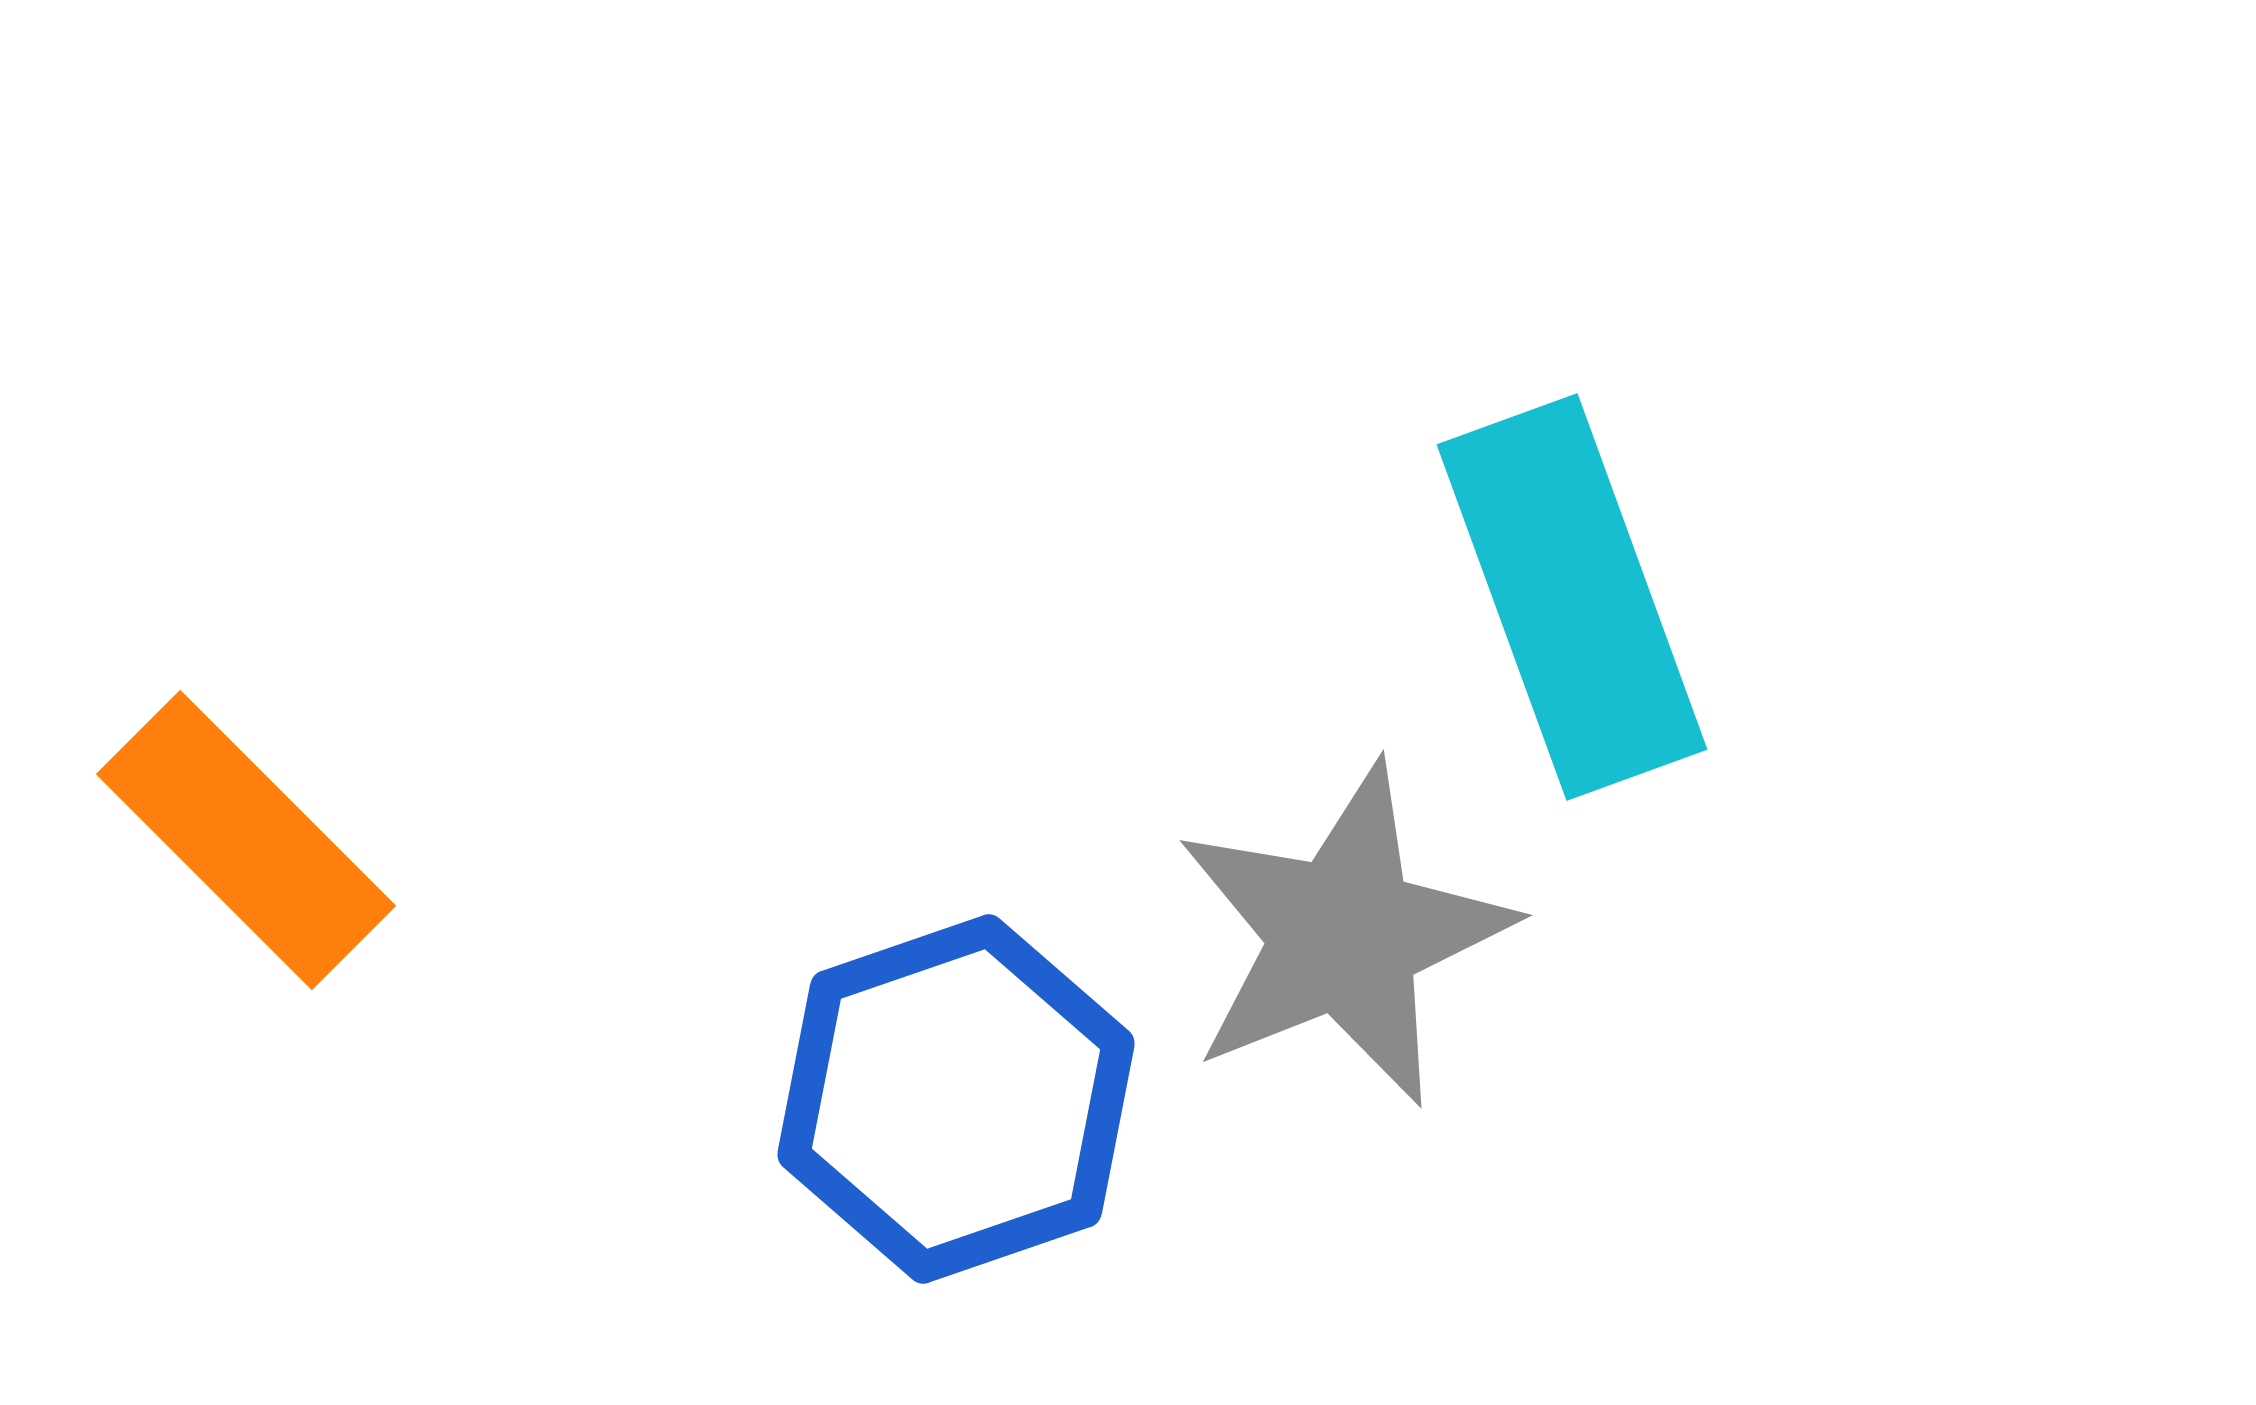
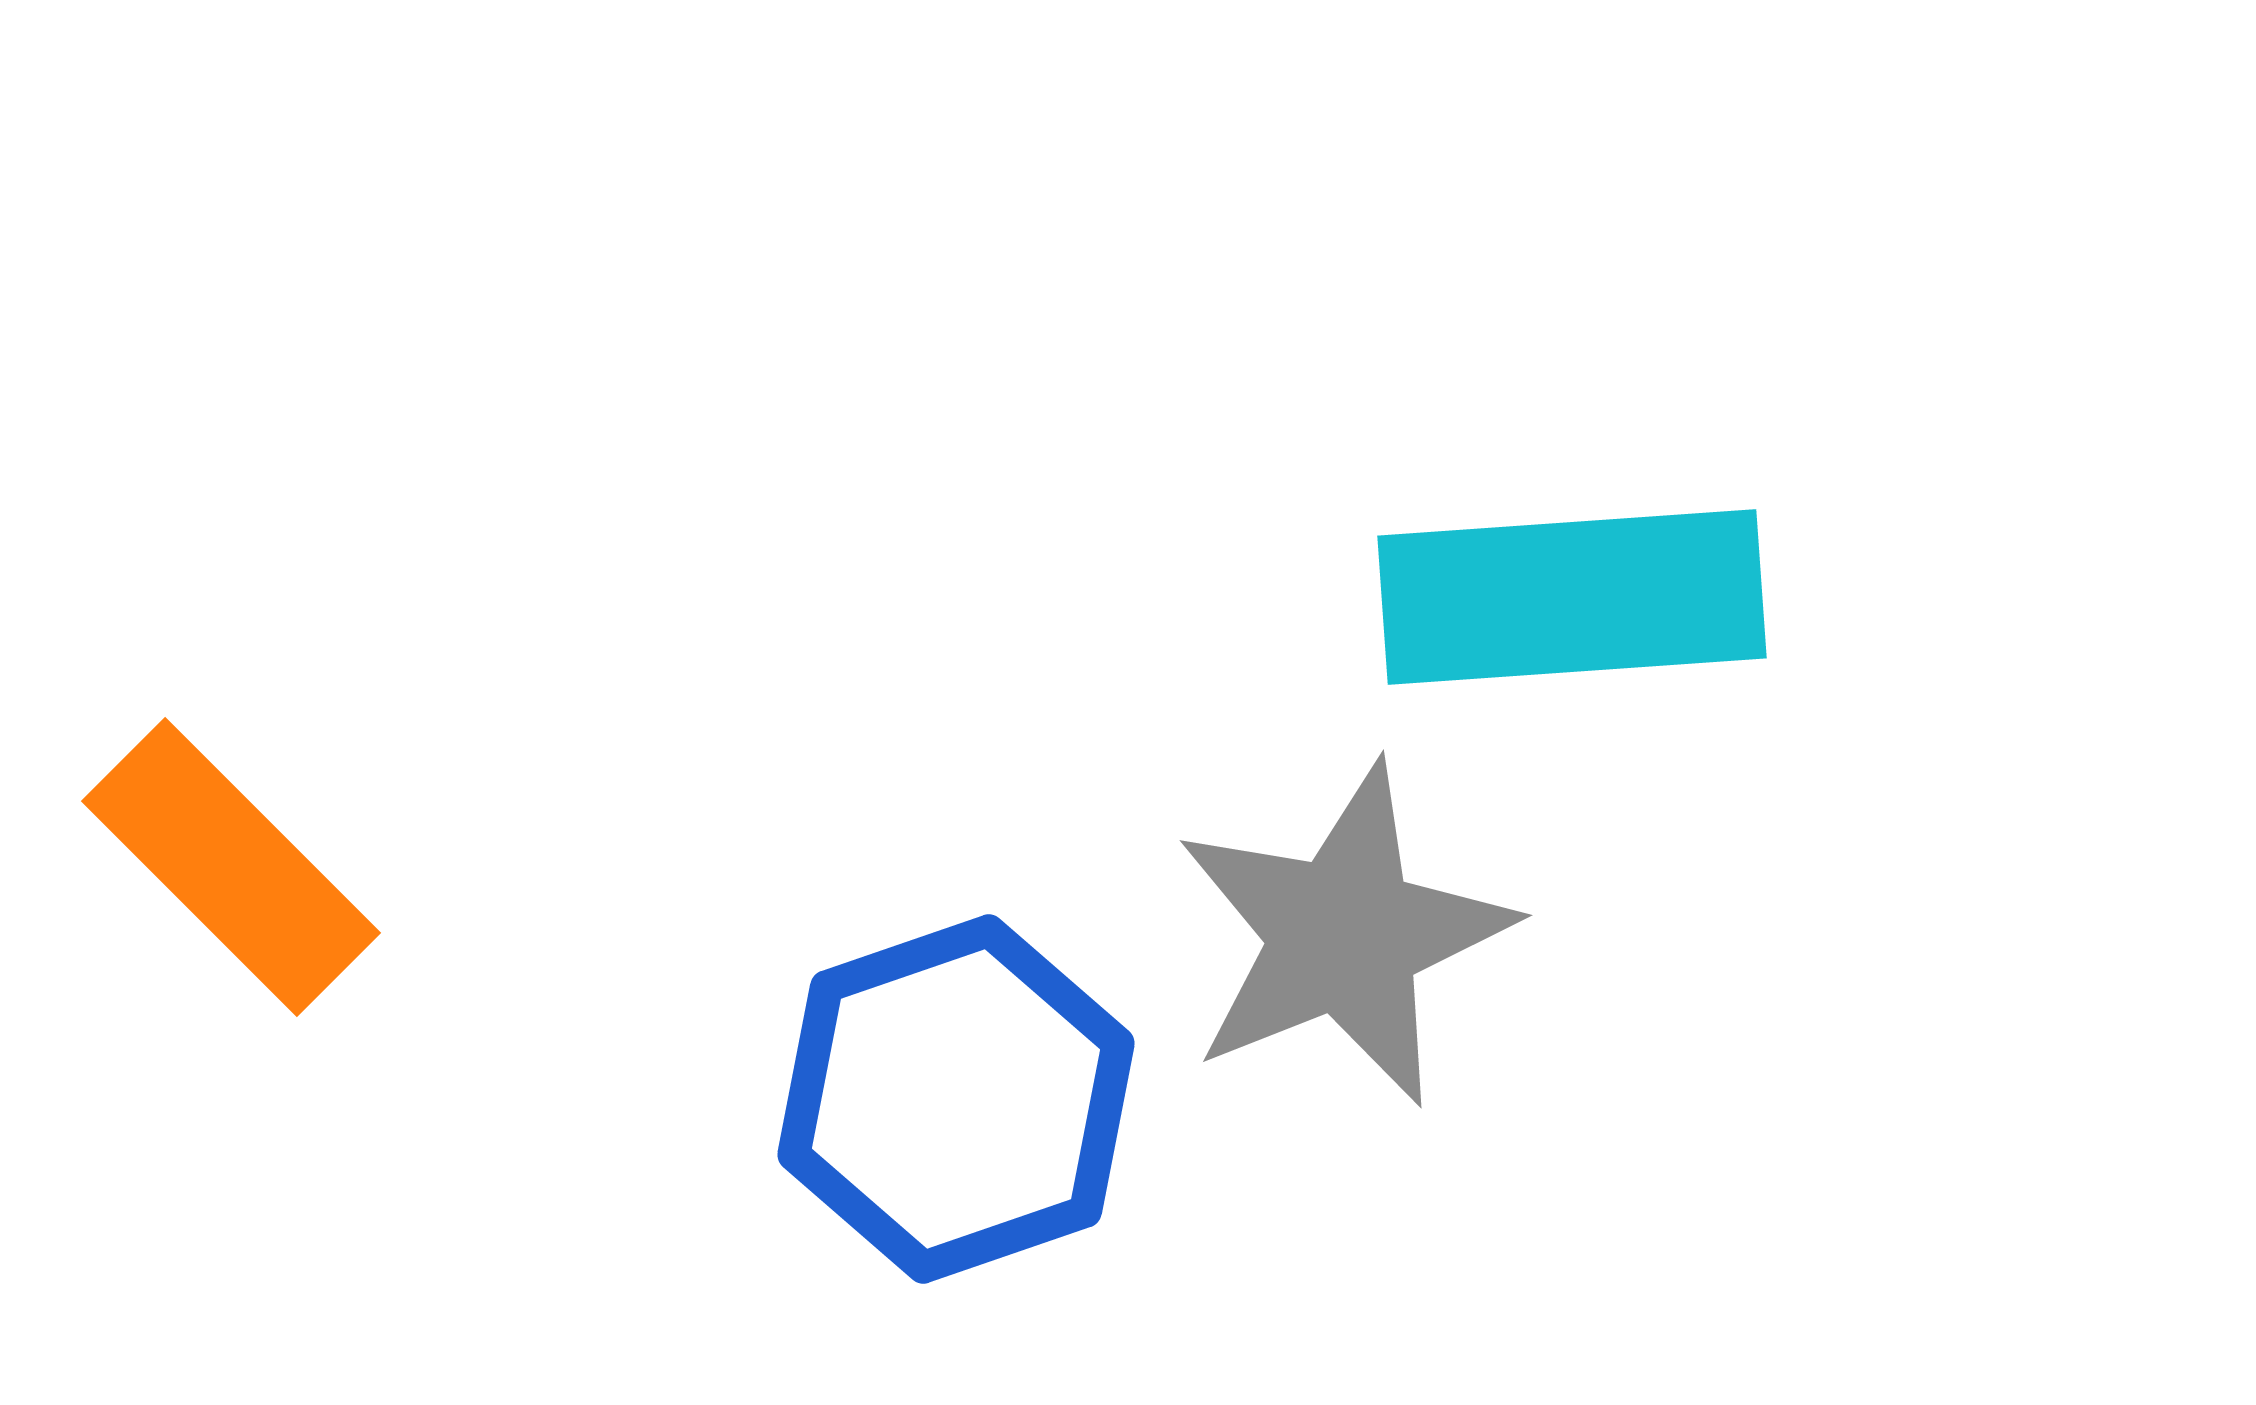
cyan rectangle: rotated 74 degrees counterclockwise
orange rectangle: moved 15 px left, 27 px down
